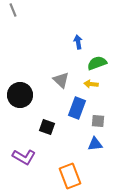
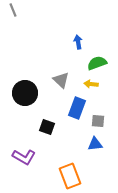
black circle: moved 5 px right, 2 px up
